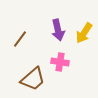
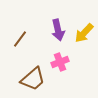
yellow arrow: rotated 10 degrees clockwise
pink cross: rotated 30 degrees counterclockwise
